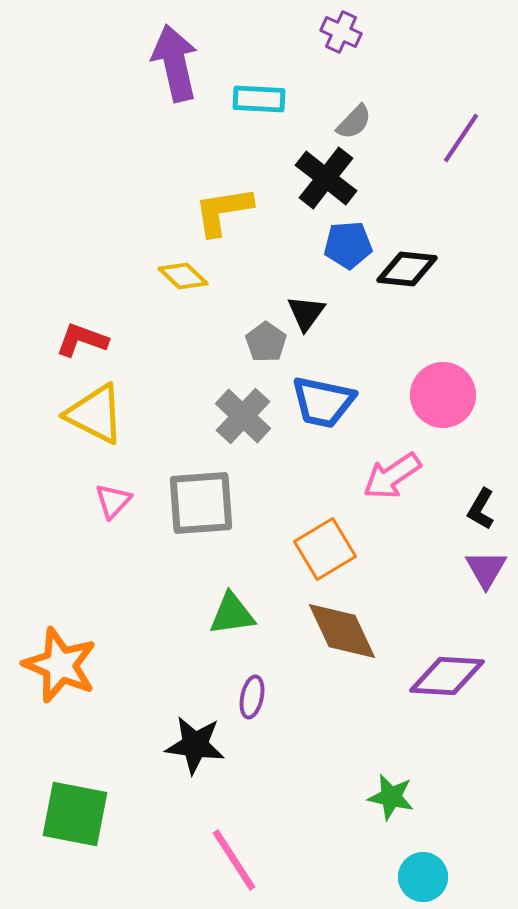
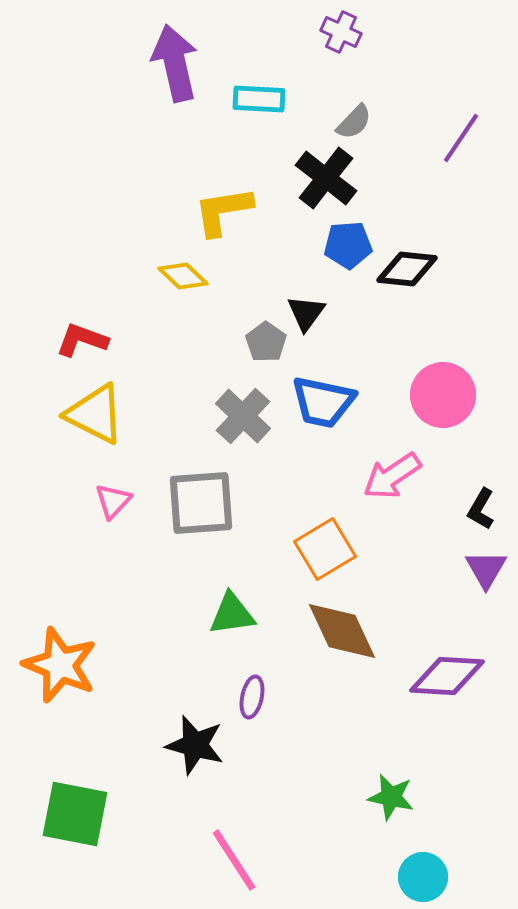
black star: rotated 8 degrees clockwise
